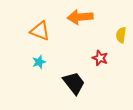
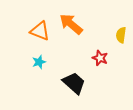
orange arrow: moved 9 px left, 7 px down; rotated 45 degrees clockwise
black trapezoid: rotated 10 degrees counterclockwise
